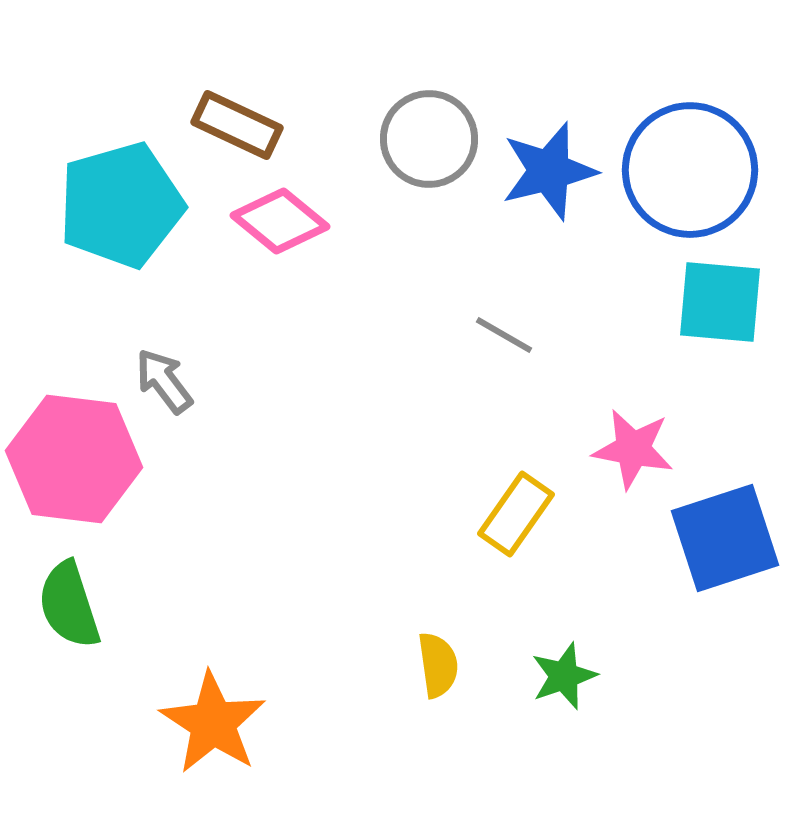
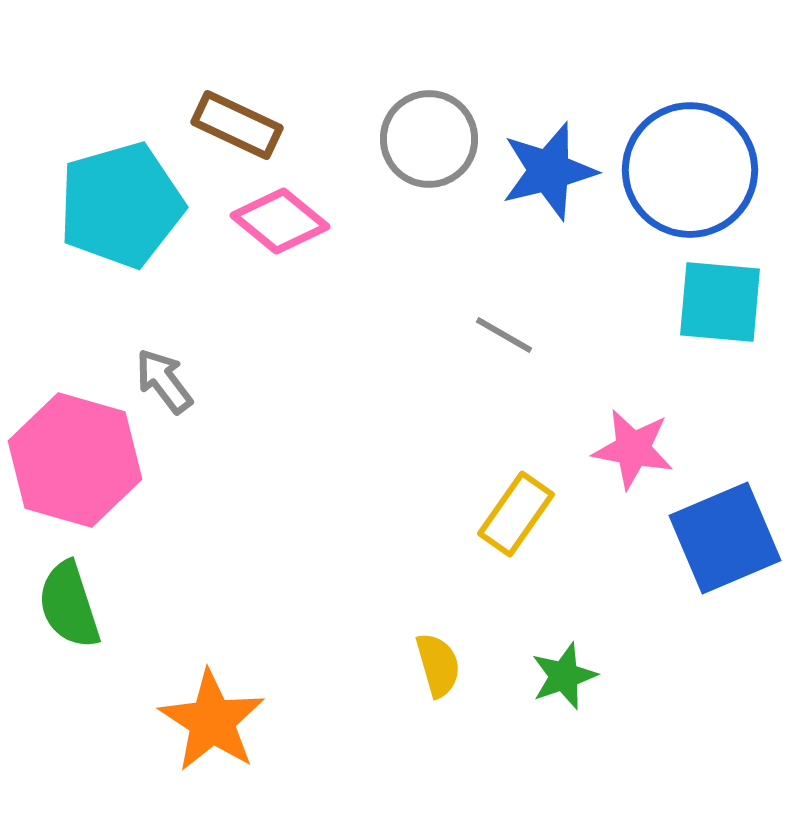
pink hexagon: moved 1 px right, 1 px down; rotated 9 degrees clockwise
blue square: rotated 5 degrees counterclockwise
yellow semicircle: rotated 8 degrees counterclockwise
orange star: moved 1 px left, 2 px up
